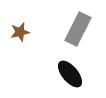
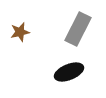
black ellipse: moved 1 px left, 2 px up; rotated 72 degrees counterclockwise
